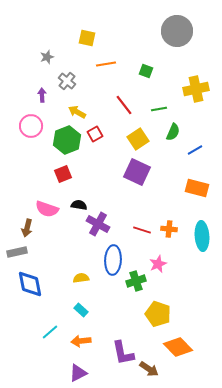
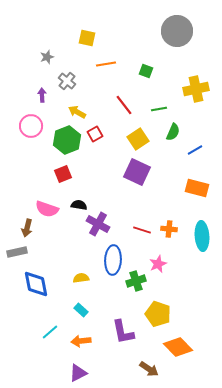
blue diamond at (30, 284): moved 6 px right
purple L-shape at (123, 353): moved 21 px up
